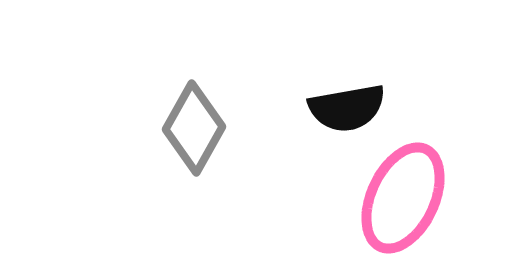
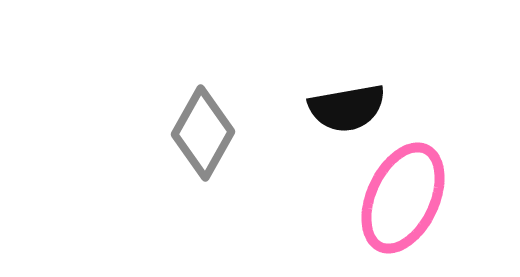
gray diamond: moved 9 px right, 5 px down
